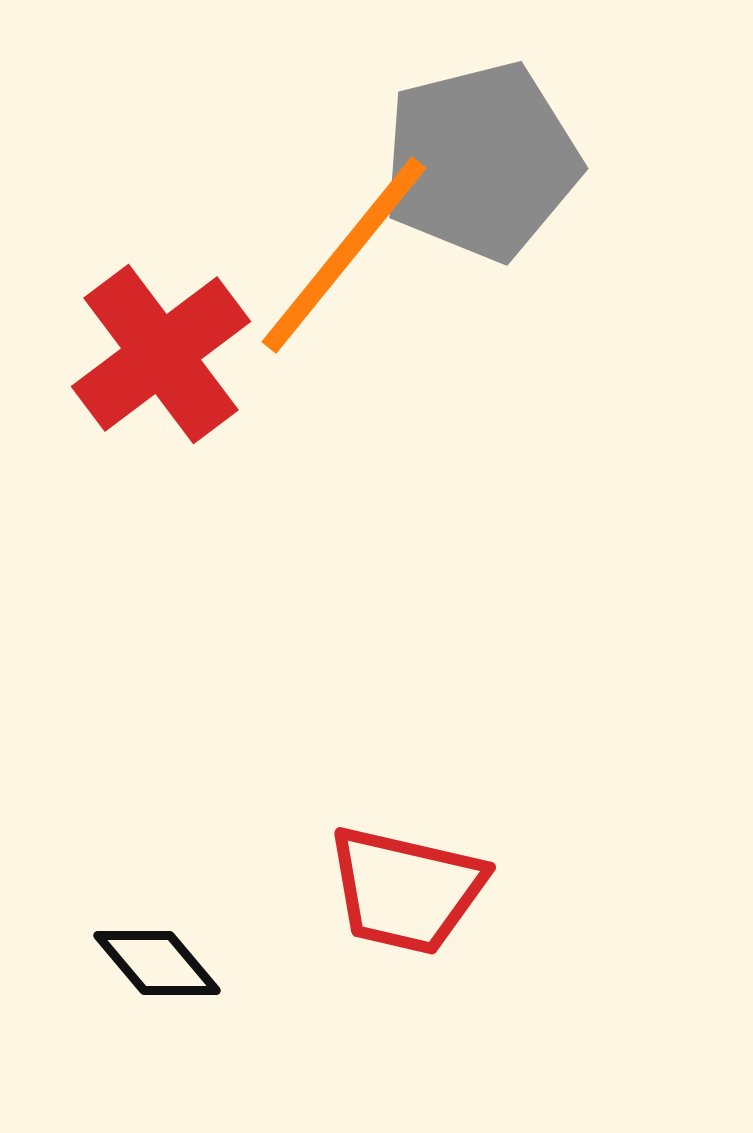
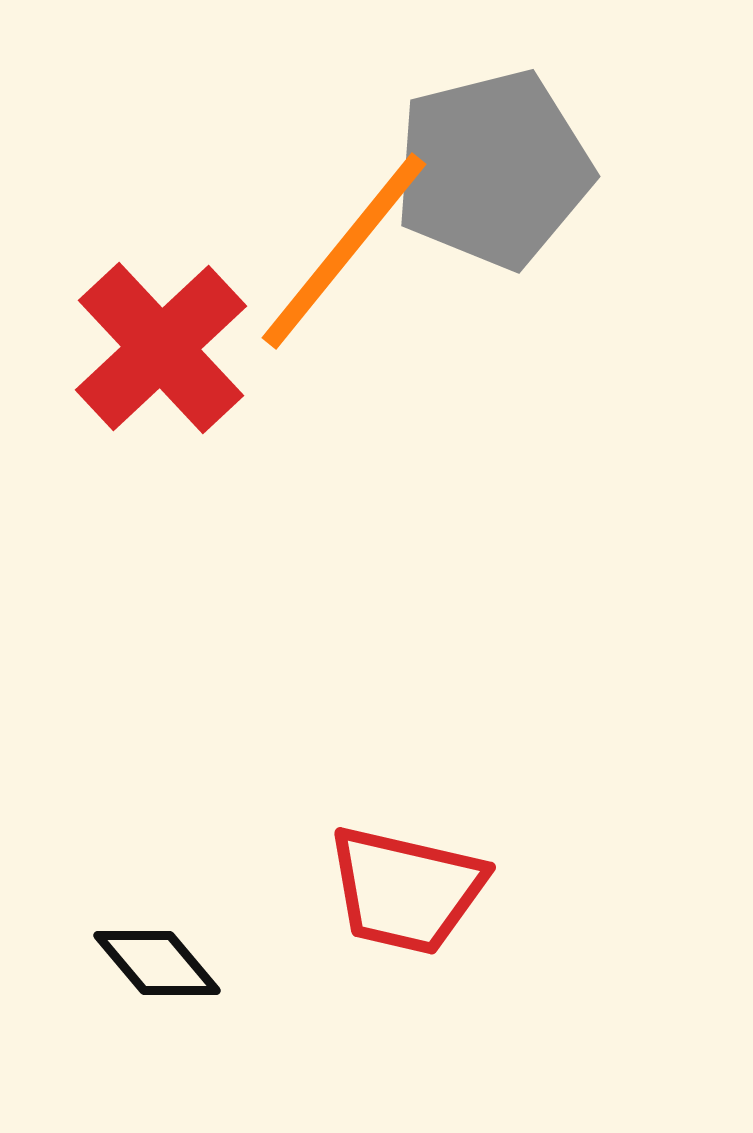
gray pentagon: moved 12 px right, 8 px down
orange line: moved 4 px up
red cross: moved 6 px up; rotated 6 degrees counterclockwise
